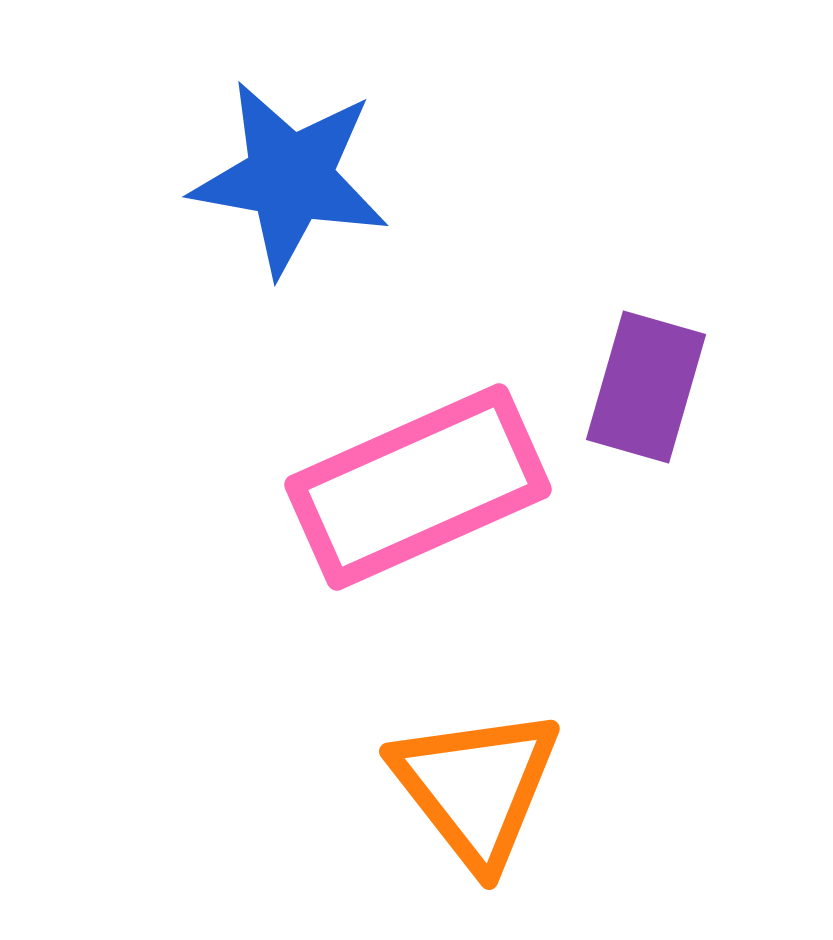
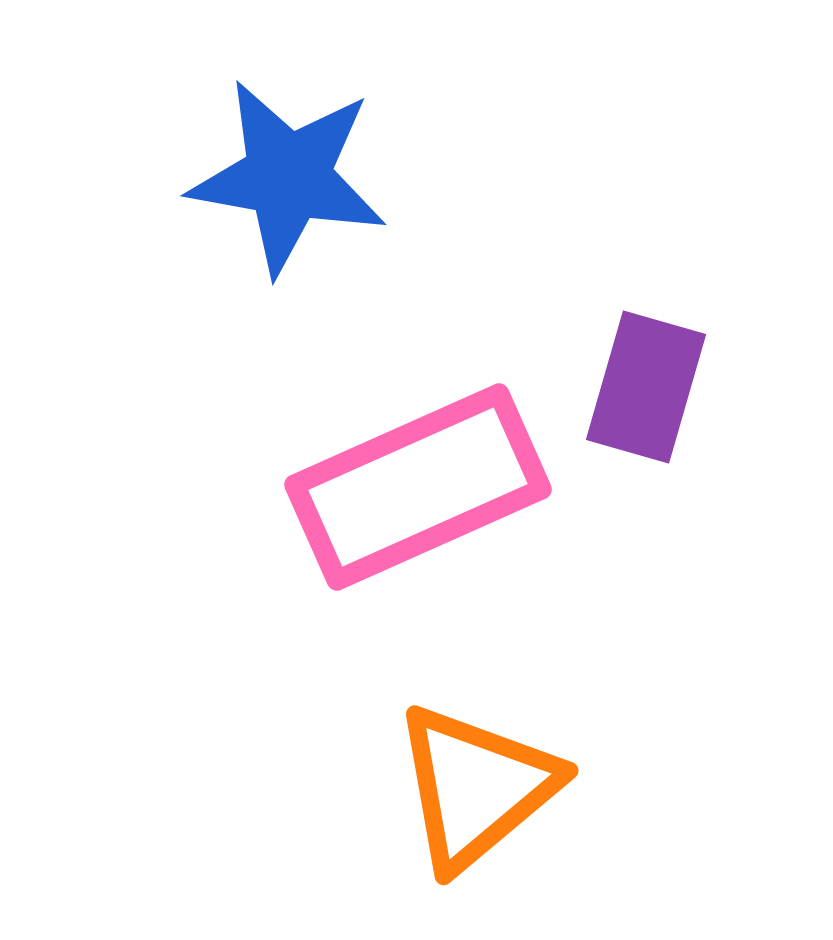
blue star: moved 2 px left, 1 px up
orange triangle: rotated 28 degrees clockwise
